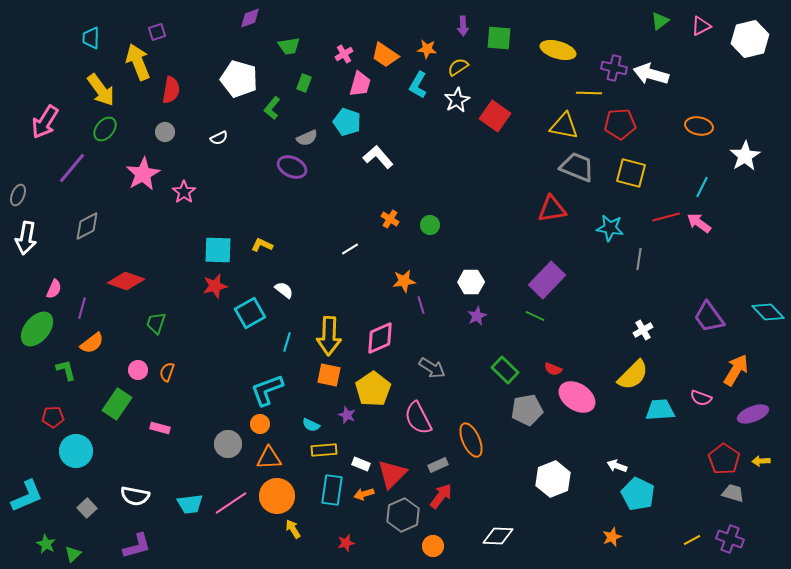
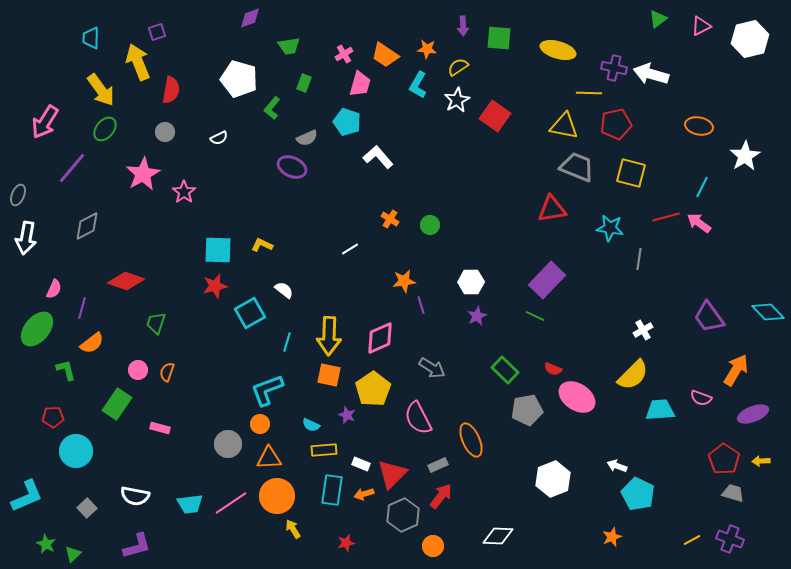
green triangle at (660, 21): moved 2 px left, 2 px up
red pentagon at (620, 124): moved 4 px left; rotated 8 degrees counterclockwise
